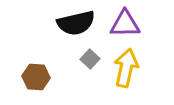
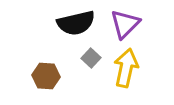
purple triangle: rotated 44 degrees counterclockwise
gray square: moved 1 px right, 1 px up
brown hexagon: moved 10 px right, 1 px up
